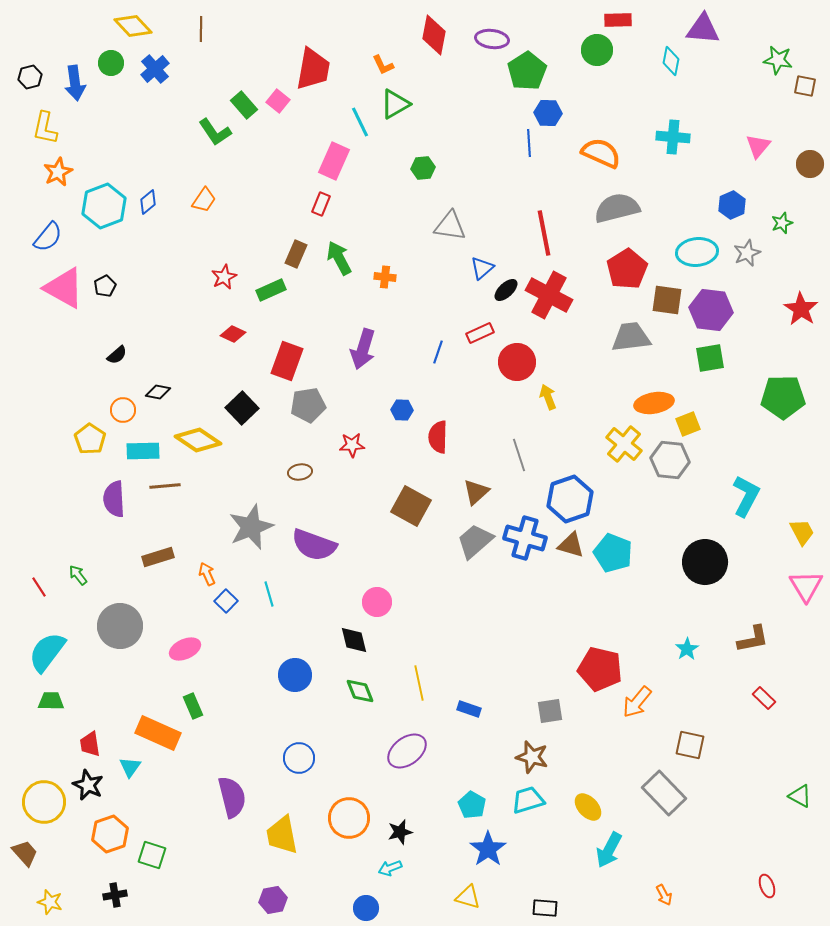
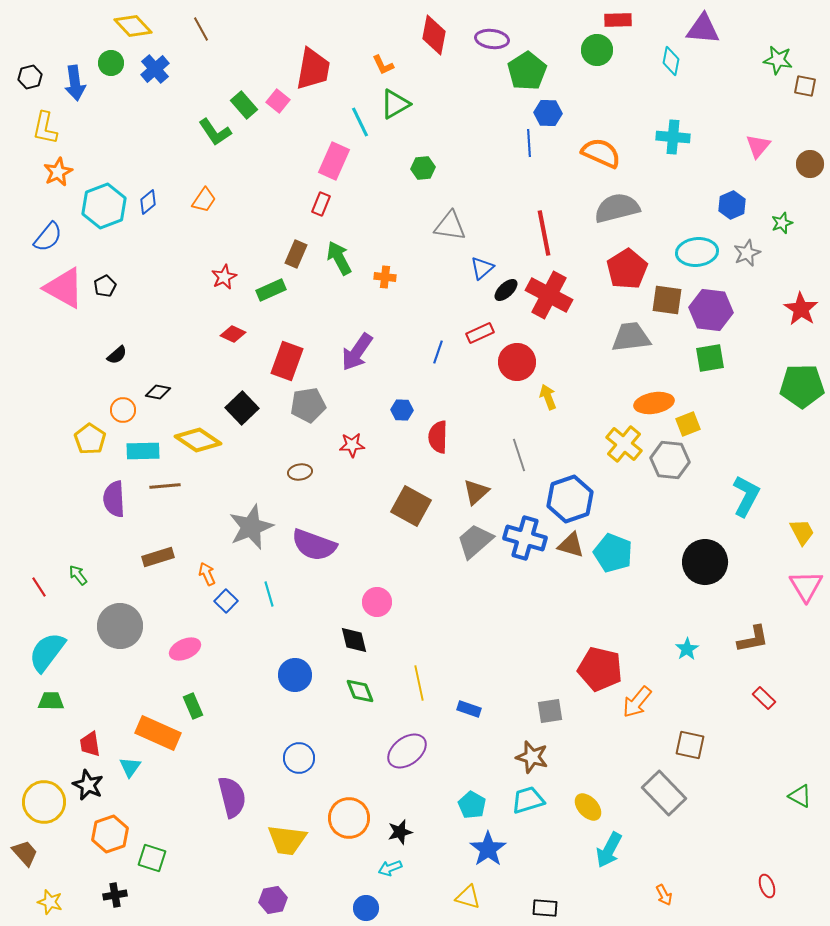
brown line at (201, 29): rotated 30 degrees counterclockwise
purple arrow at (363, 349): moved 6 px left, 3 px down; rotated 18 degrees clockwise
green pentagon at (783, 397): moved 19 px right, 11 px up
yellow trapezoid at (282, 835): moved 5 px right, 5 px down; rotated 72 degrees counterclockwise
green square at (152, 855): moved 3 px down
